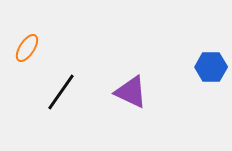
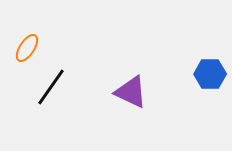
blue hexagon: moved 1 px left, 7 px down
black line: moved 10 px left, 5 px up
